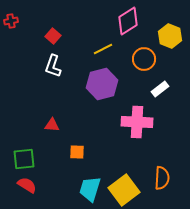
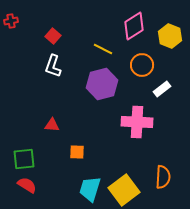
pink diamond: moved 6 px right, 5 px down
yellow line: rotated 54 degrees clockwise
orange circle: moved 2 px left, 6 px down
white rectangle: moved 2 px right
orange semicircle: moved 1 px right, 1 px up
